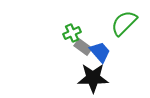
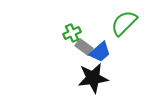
gray rectangle: moved 1 px right
blue trapezoid: rotated 90 degrees clockwise
black star: rotated 8 degrees counterclockwise
